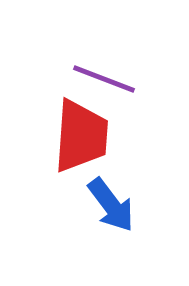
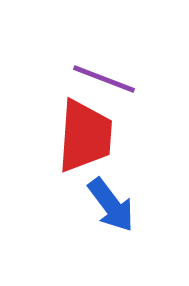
red trapezoid: moved 4 px right
